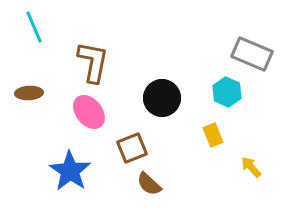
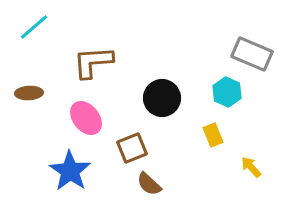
cyan line: rotated 72 degrees clockwise
brown L-shape: rotated 105 degrees counterclockwise
pink ellipse: moved 3 px left, 6 px down
